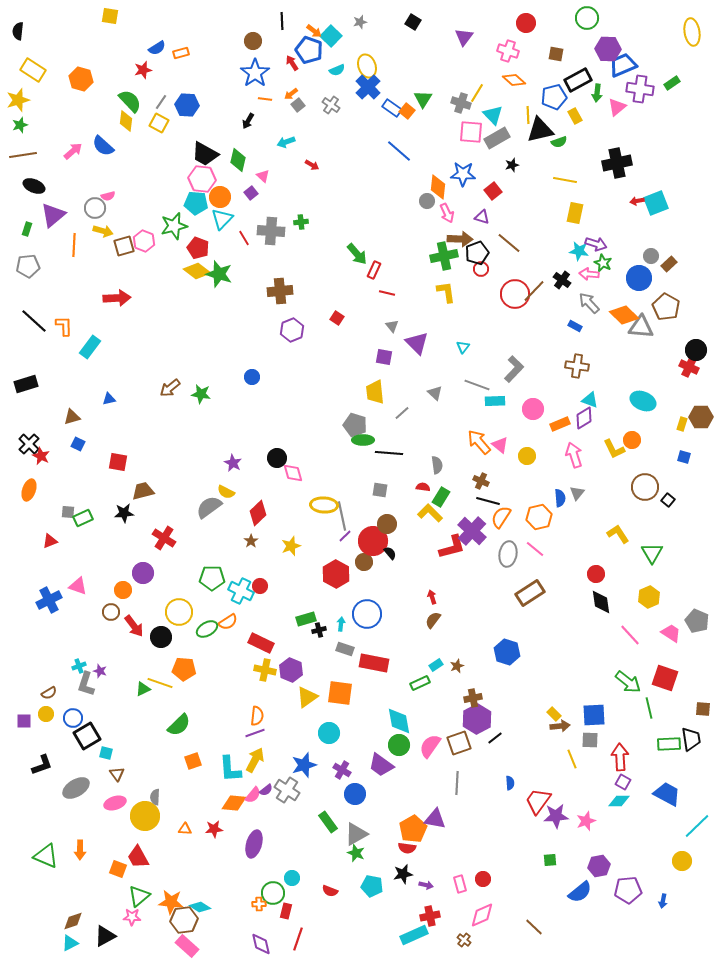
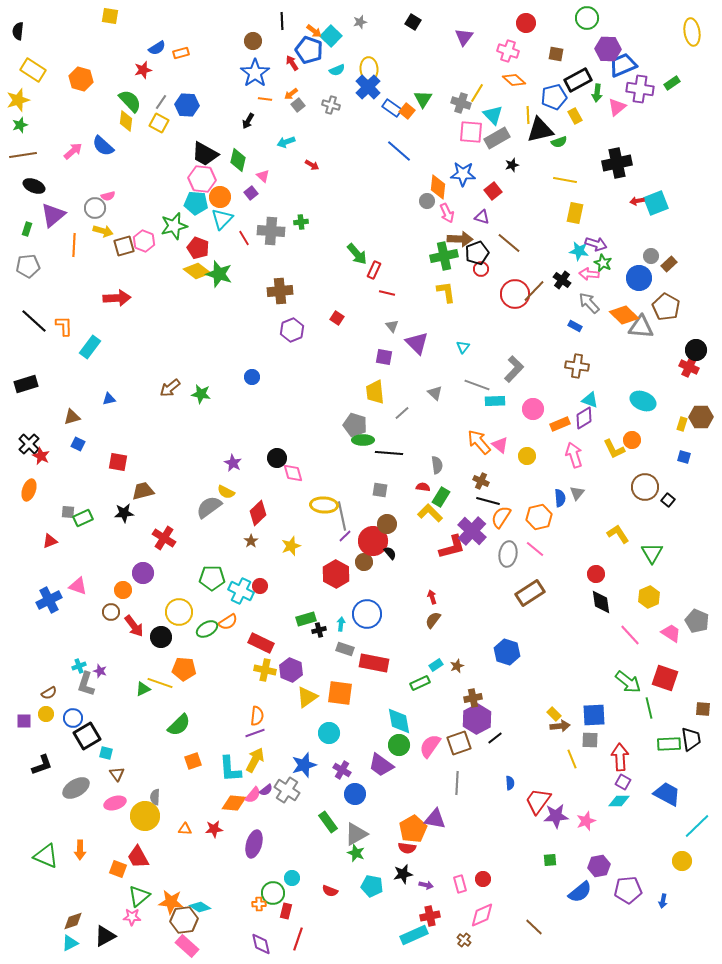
yellow ellipse at (367, 66): moved 2 px right, 3 px down; rotated 15 degrees clockwise
gray cross at (331, 105): rotated 18 degrees counterclockwise
